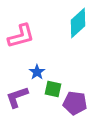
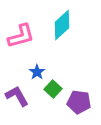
cyan diamond: moved 16 px left, 2 px down
green square: rotated 30 degrees clockwise
purple L-shape: moved 1 px up; rotated 80 degrees clockwise
purple pentagon: moved 4 px right, 1 px up
